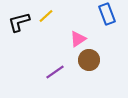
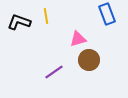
yellow line: rotated 56 degrees counterclockwise
black L-shape: rotated 35 degrees clockwise
pink triangle: rotated 18 degrees clockwise
purple line: moved 1 px left
